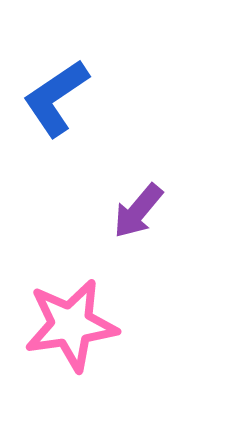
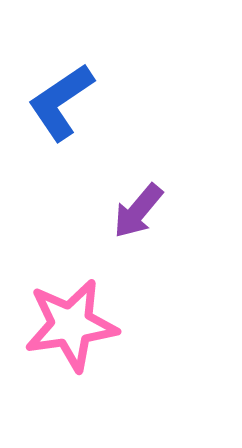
blue L-shape: moved 5 px right, 4 px down
